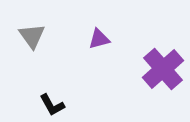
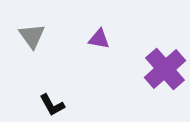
purple triangle: rotated 25 degrees clockwise
purple cross: moved 2 px right
